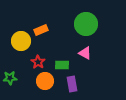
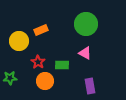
yellow circle: moved 2 px left
purple rectangle: moved 18 px right, 2 px down
